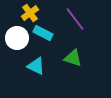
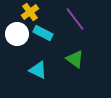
yellow cross: moved 1 px up
white circle: moved 4 px up
green triangle: moved 2 px right, 1 px down; rotated 18 degrees clockwise
cyan triangle: moved 2 px right, 4 px down
